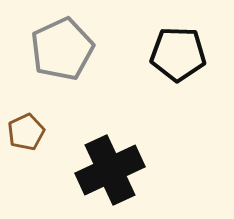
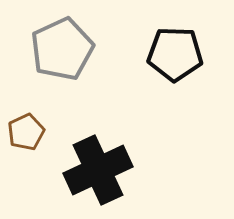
black pentagon: moved 3 px left
black cross: moved 12 px left
